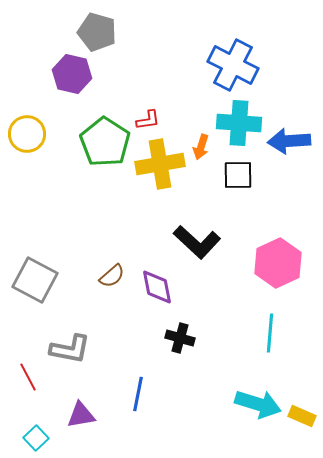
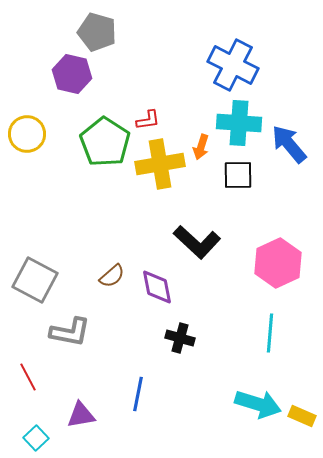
blue arrow: moved 3 px down; rotated 54 degrees clockwise
gray L-shape: moved 17 px up
